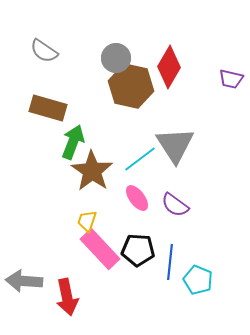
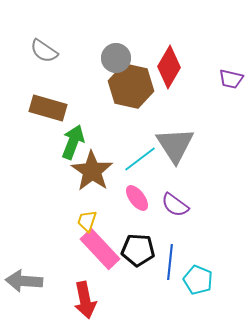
red arrow: moved 18 px right, 3 px down
